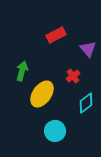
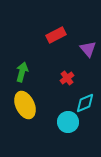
green arrow: moved 1 px down
red cross: moved 6 px left, 2 px down
yellow ellipse: moved 17 px left, 11 px down; rotated 60 degrees counterclockwise
cyan diamond: moved 1 px left; rotated 15 degrees clockwise
cyan circle: moved 13 px right, 9 px up
